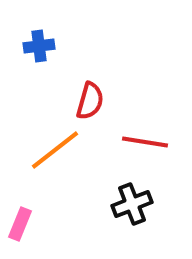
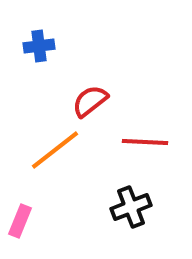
red semicircle: rotated 144 degrees counterclockwise
red line: rotated 6 degrees counterclockwise
black cross: moved 1 px left, 3 px down
pink rectangle: moved 3 px up
